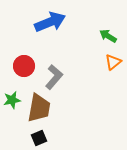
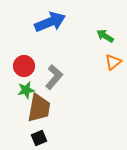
green arrow: moved 3 px left
green star: moved 14 px right, 10 px up
